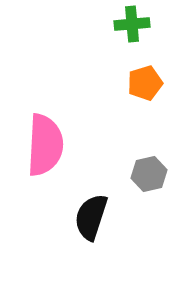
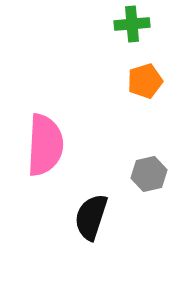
orange pentagon: moved 2 px up
